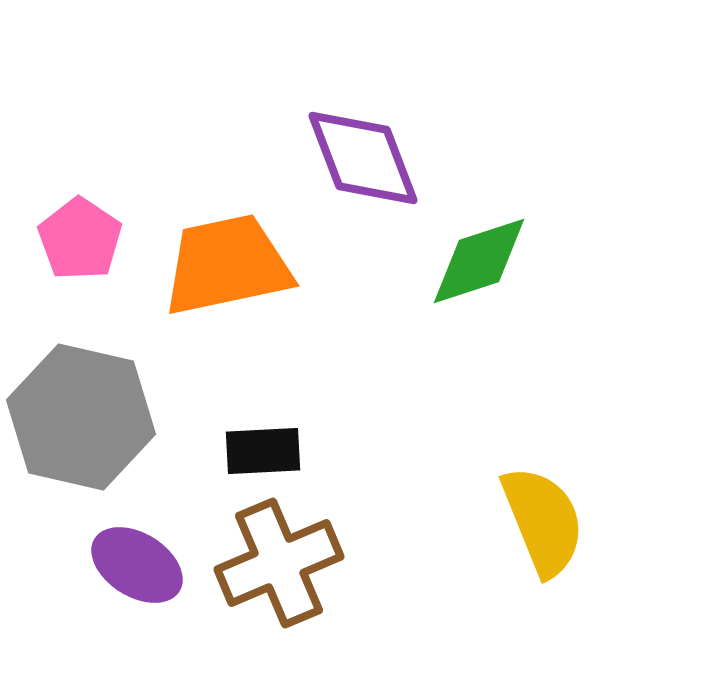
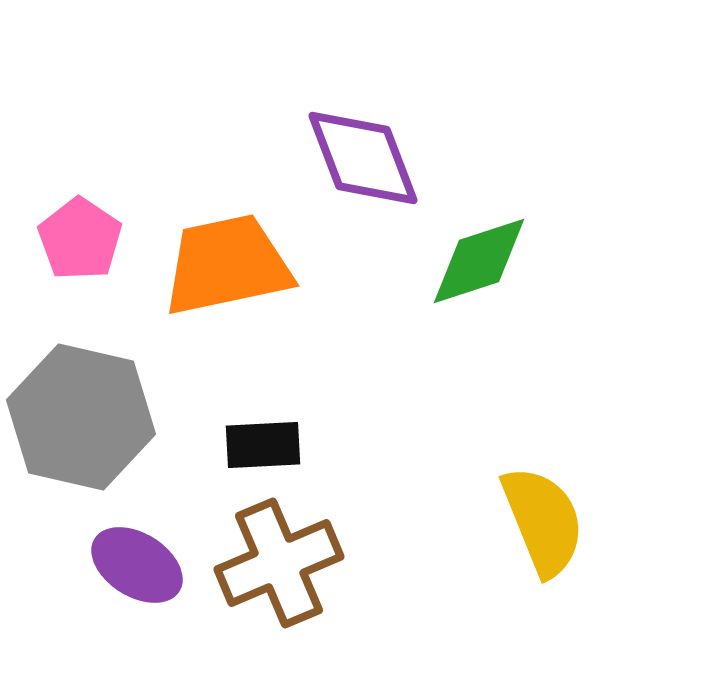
black rectangle: moved 6 px up
